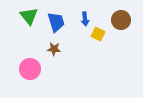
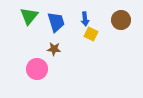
green triangle: rotated 18 degrees clockwise
yellow square: moved 7 px left
pink circle: moved 7 px right
